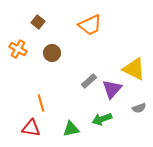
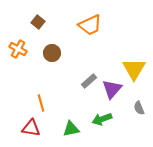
yellow triangle: rotated 35 degrees clockwise
gray semicircle: rotated 88 degrees clockwise
